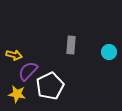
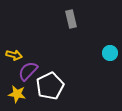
gray rectangle: moved 26 px up; rotated 18 degrees counterclockwise
cyan circle: moved 1 px right, 1 px down
